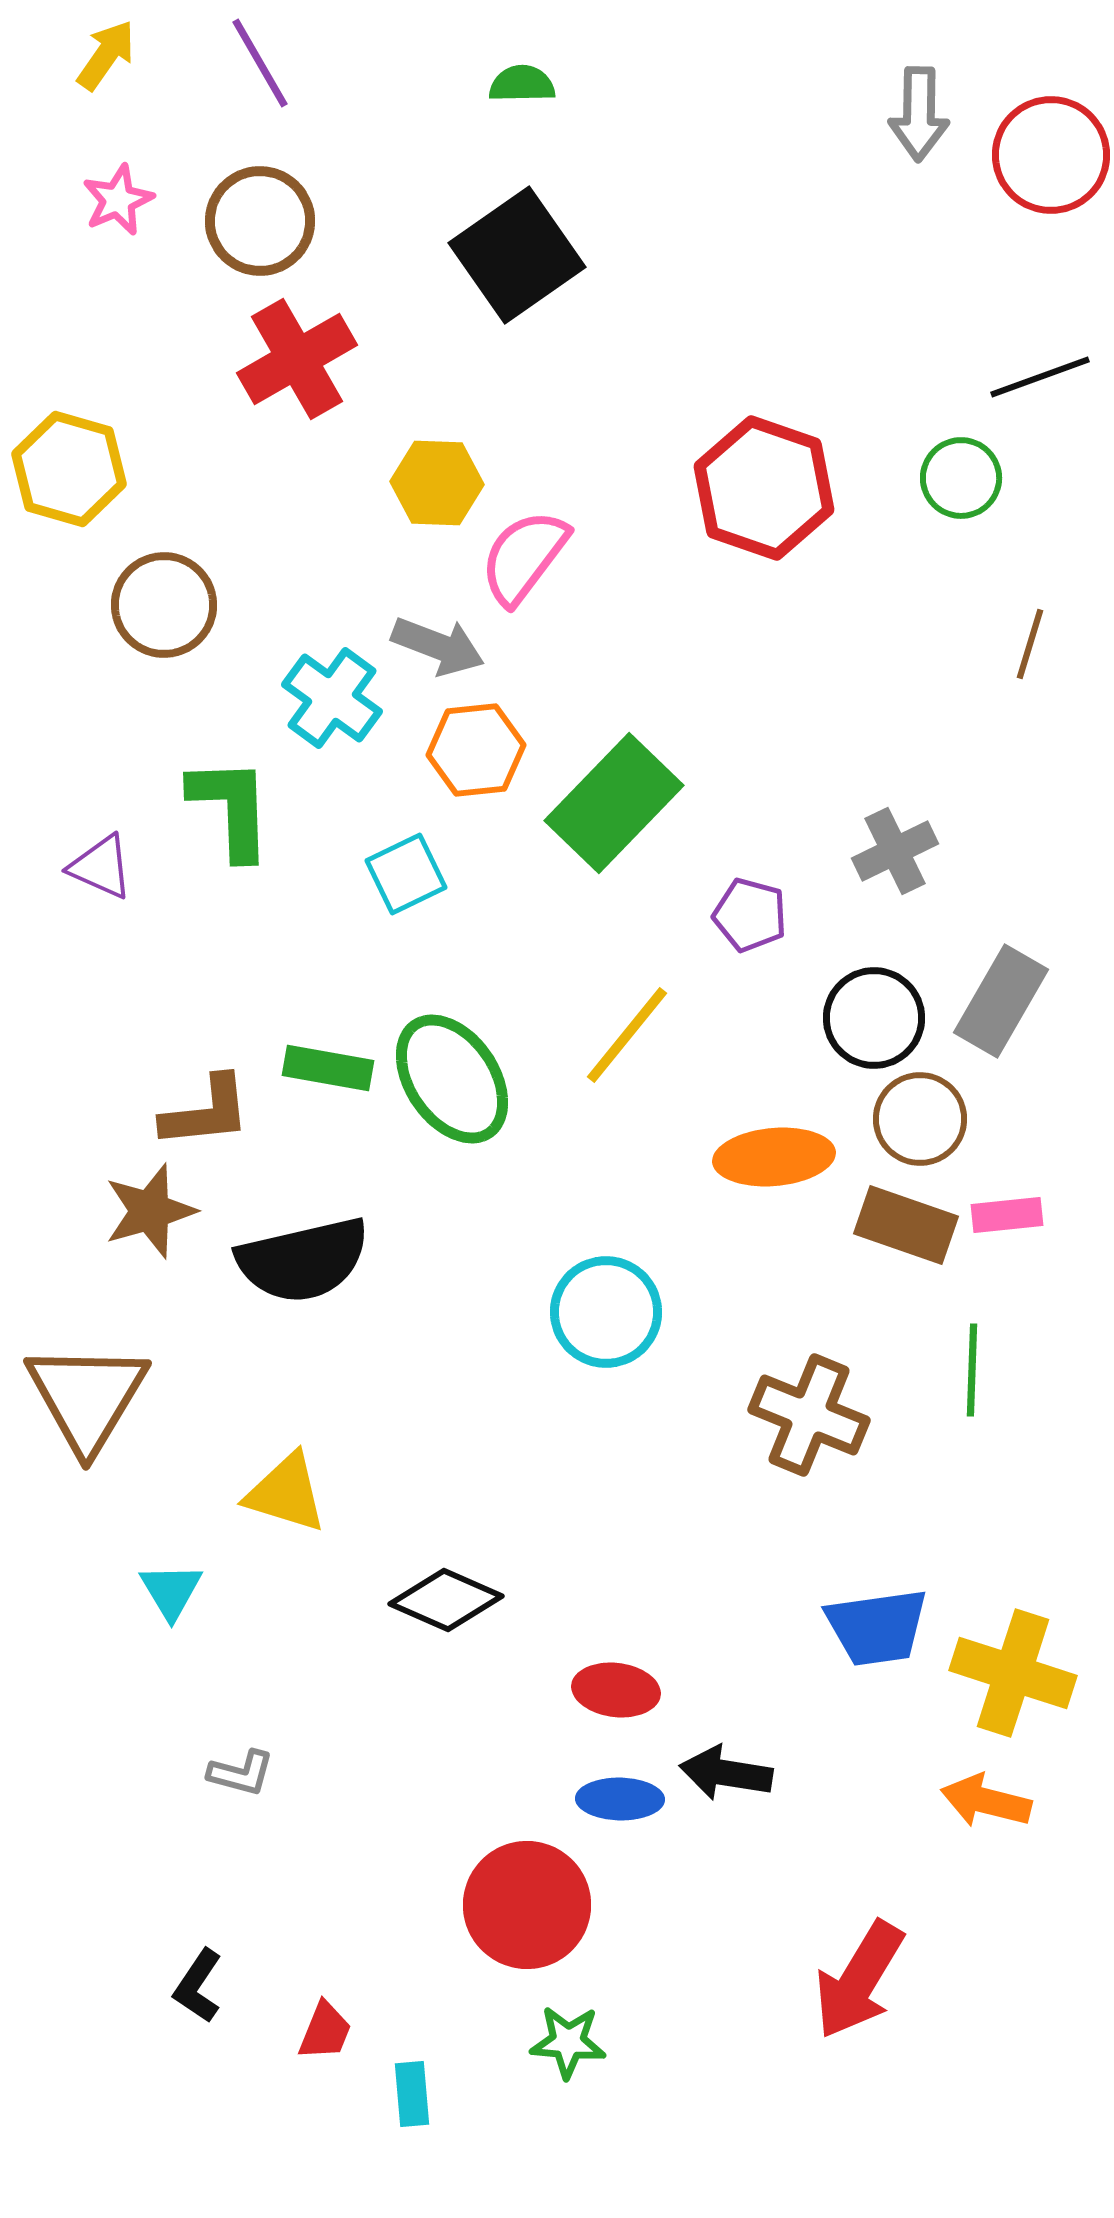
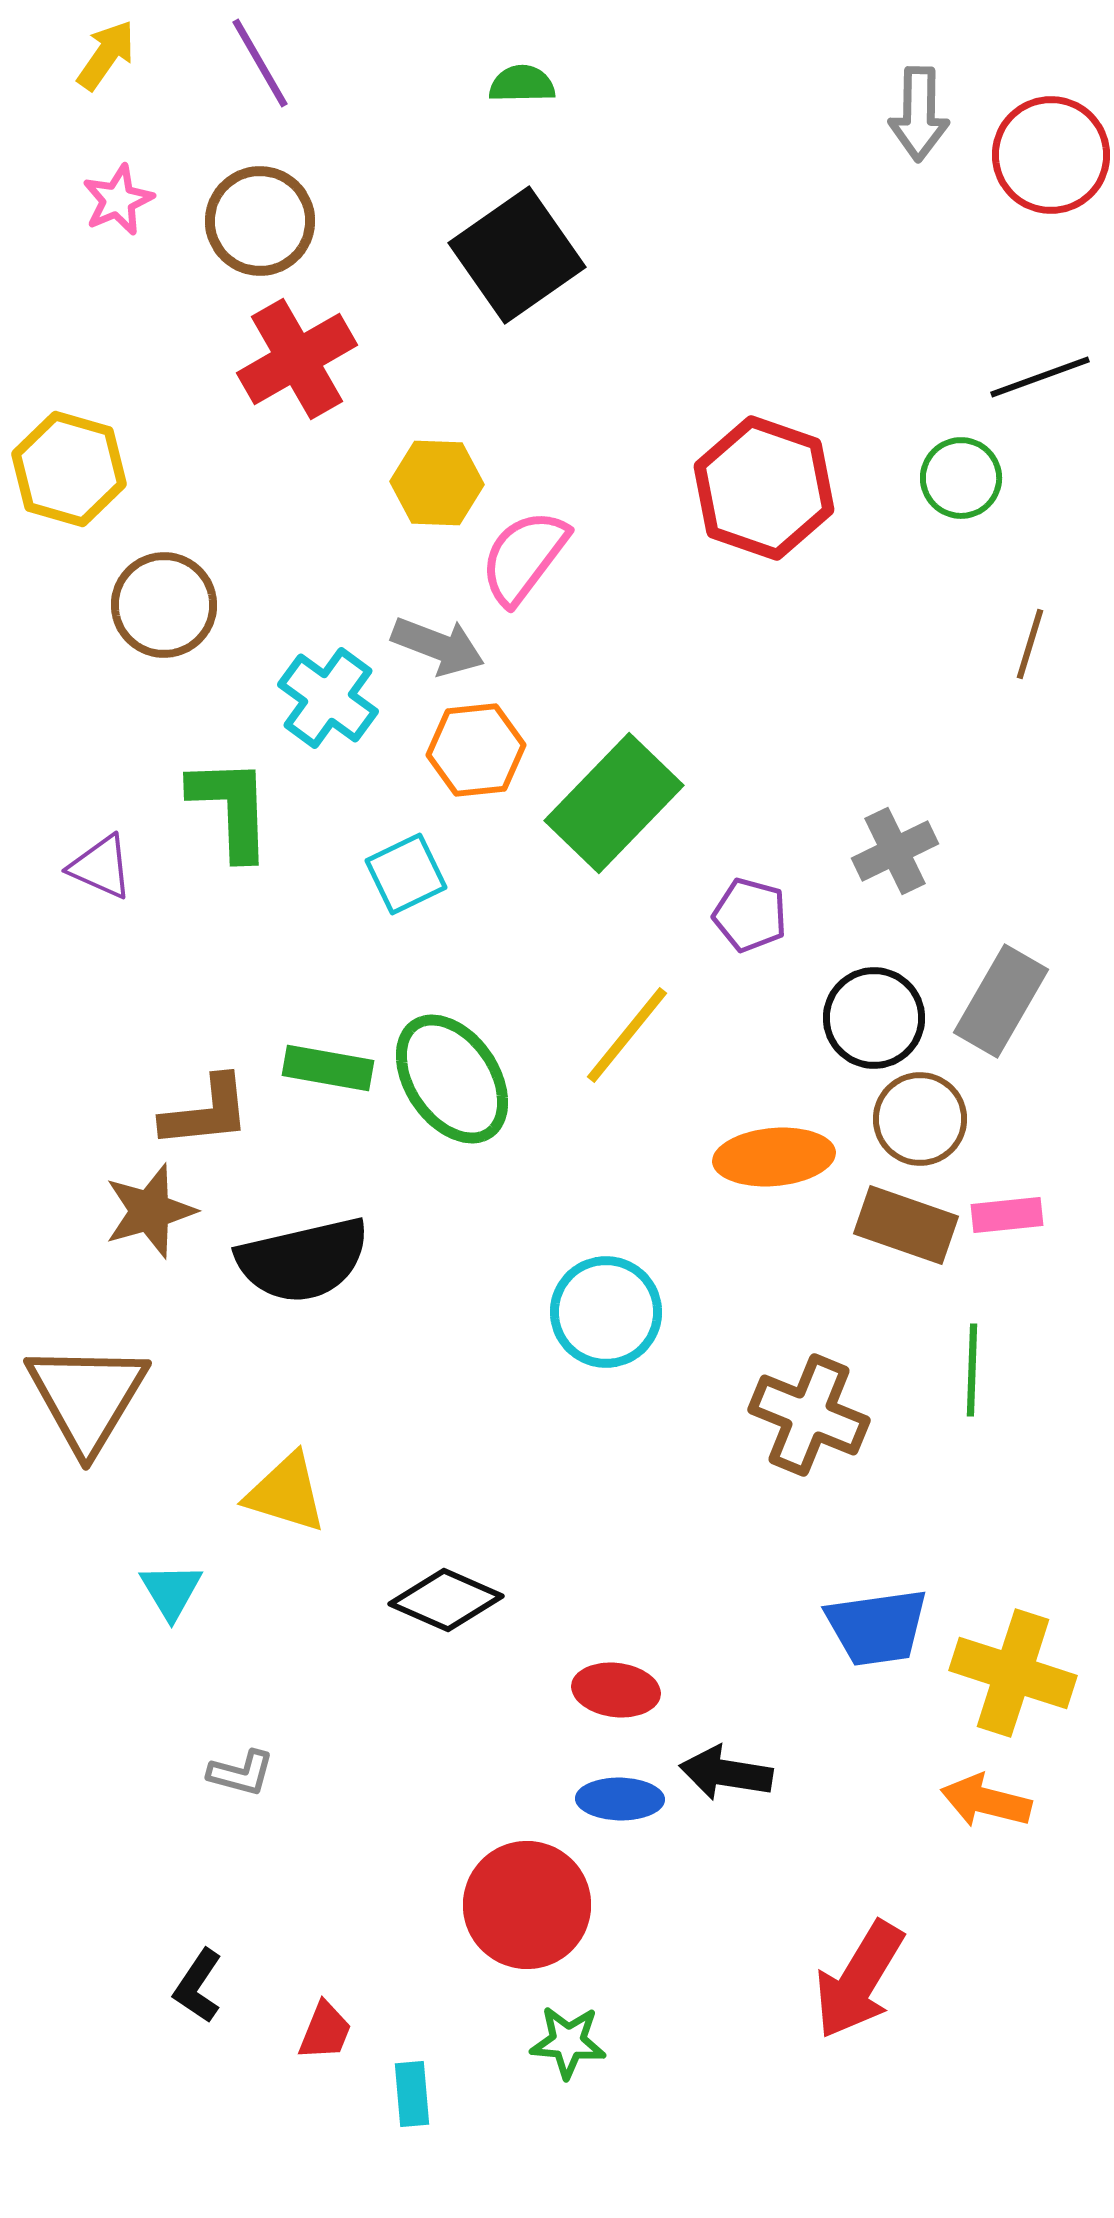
cyan cross at (332, 698): moved 4 px left
